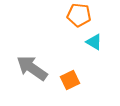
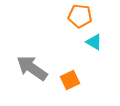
orange pentagon: moved 1 px right, 1 px down
